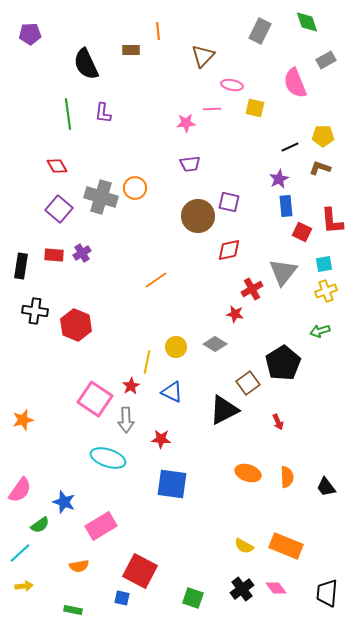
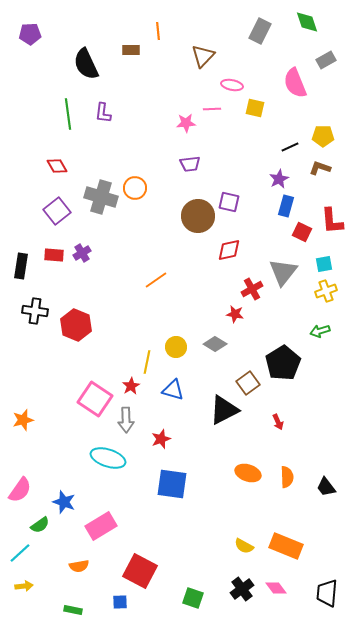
blue rectangle at (286, 206): rotated 20 degrees clockwise
purple square at (59, 209): moved 2 px left, 2 px down; rotated 12 degrees clockwise
blue triangle at (172, 392): moved 1 px right, 2 px up; rotated 10 degrees counterclockwise
red star at (161, 439): rotated 24 degrees counterclockwise
blue square at (122, 598): moved 2 px left, 4 px down; rotated 14 degrees counterclockwise
